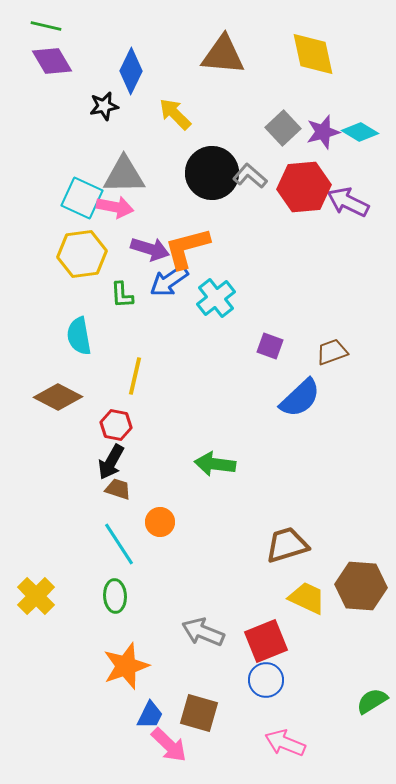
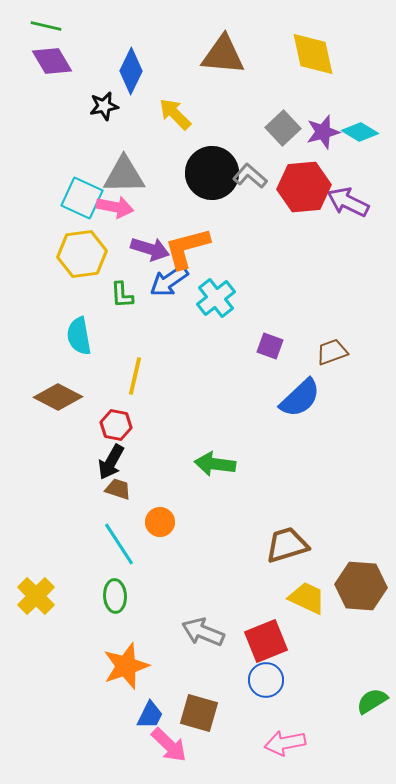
pink arrow at (285, 743): rotated 33 degrees counterclockwise
